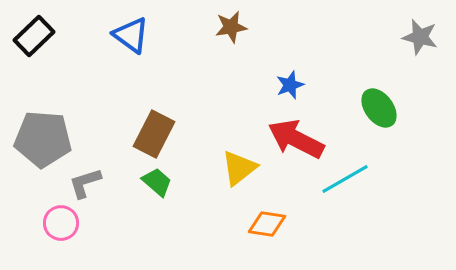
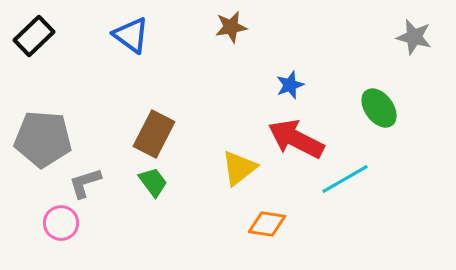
gray star: moved 6 px left
green trapezoid: moved 4 px left; rotated 12 degrees clockwise
